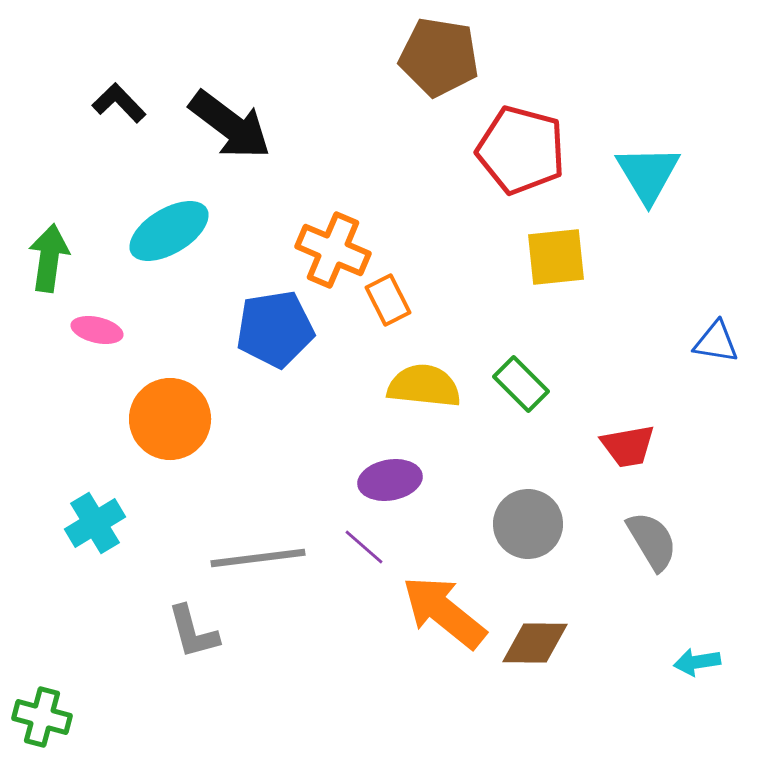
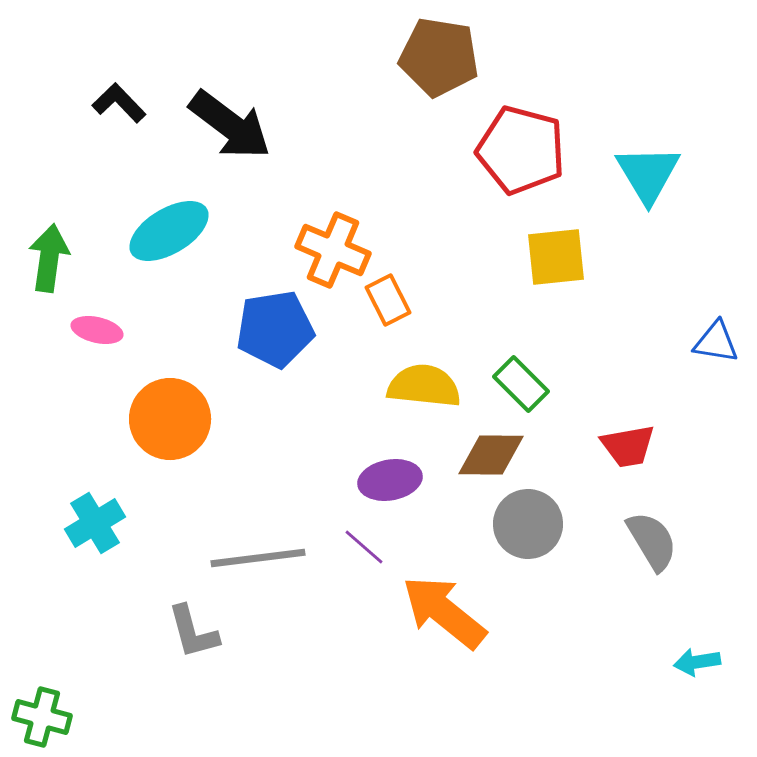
brown diamond: moved 44 px left, 188 px up
